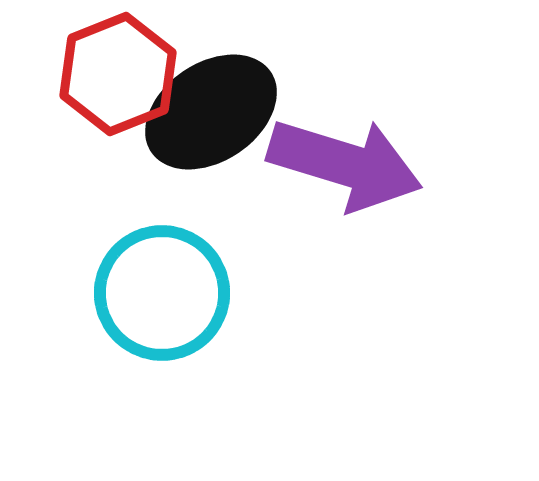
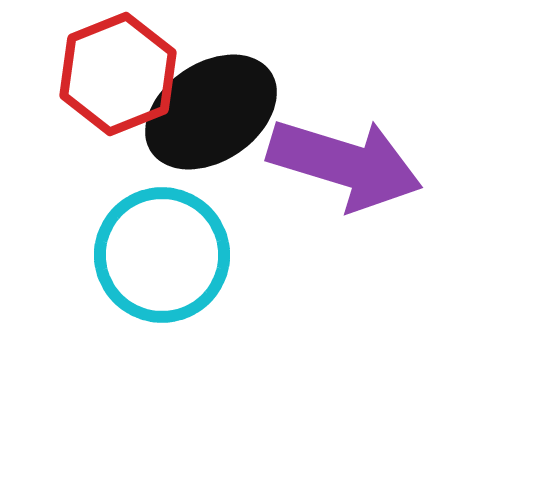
cyan circle: moved 38 px up
